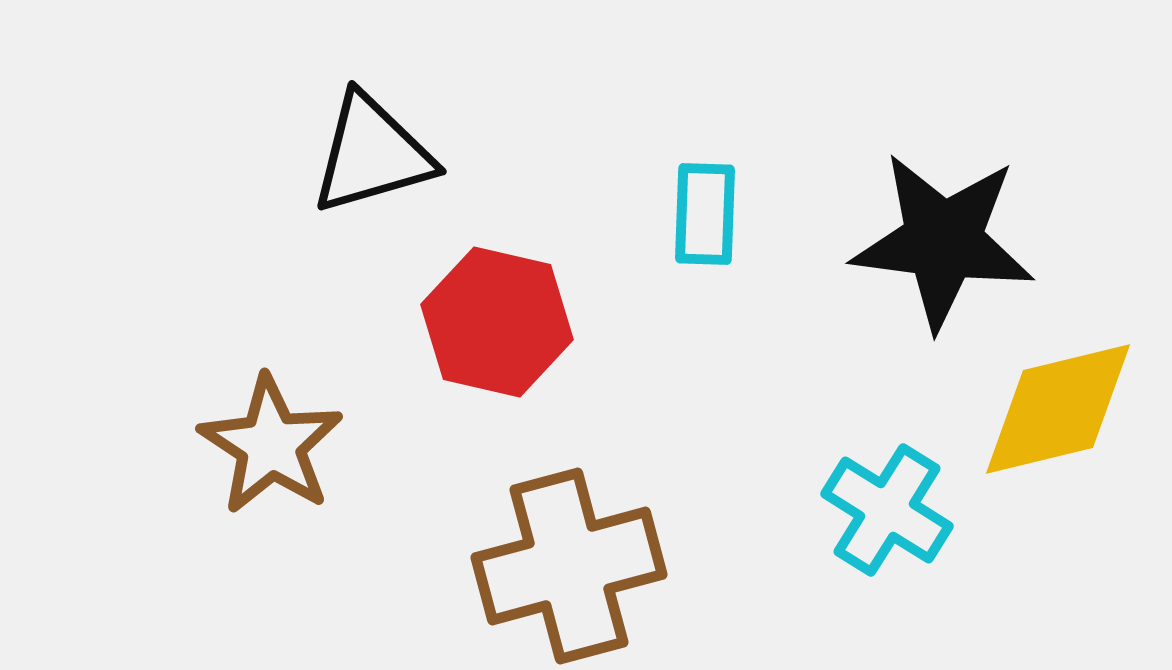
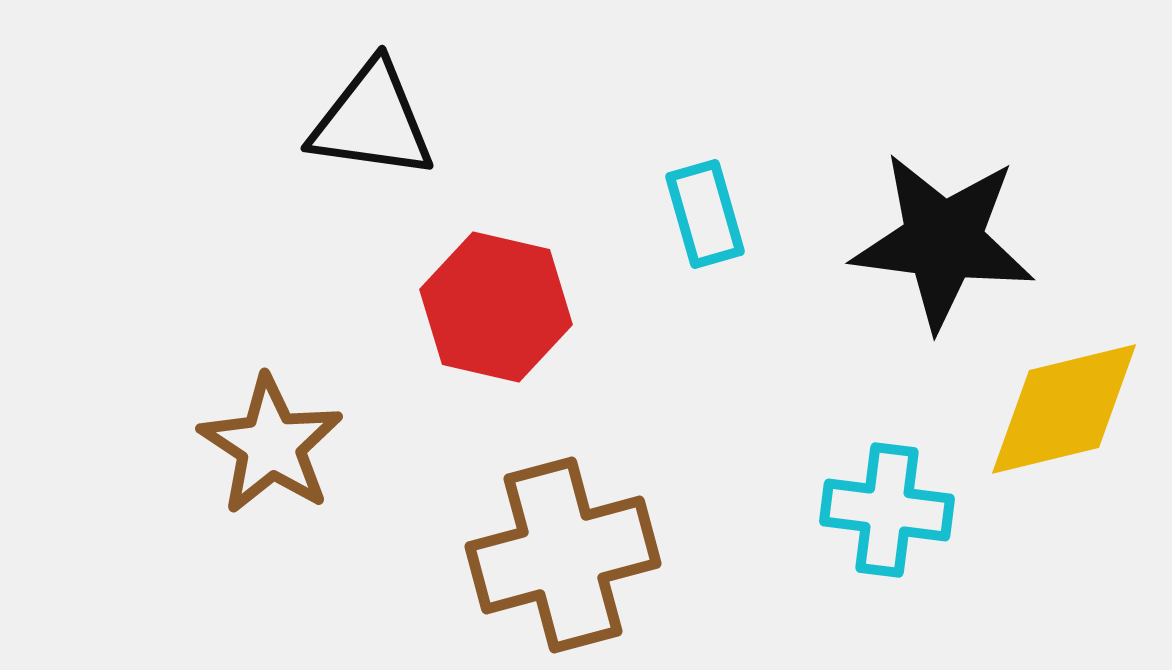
black triangle: moved 33 px up; rotated 24 degrees clockwise
cyan rectangle: rotated 18 degrees counterclockwise
red hexagon: moved 1 px left, 15 px up
yellow diamond: moved 6 px right
cyan cross: rotated 25 degrees counterclockwise
brown cross: moved 6 px left, 11 px up
